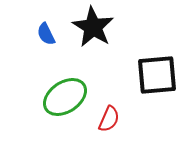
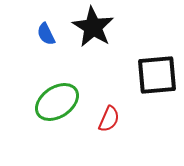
green ellipse: moved 8 px left, 5 px down
